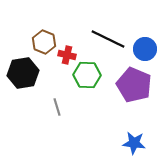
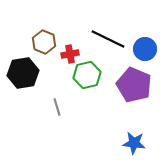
red cross: moved 3 px right, 1 px up; rotated 24 degrees counterclockwise
green hexagon: rotated 16 degrees counterclockwise
